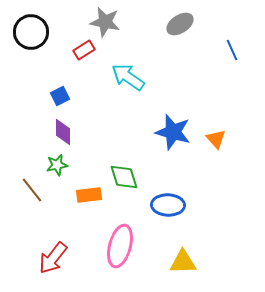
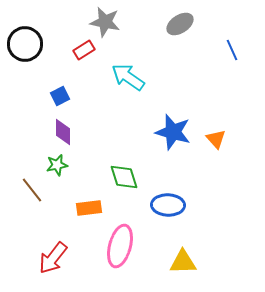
black circle: moved 6 px left, 12 px down
orange rectangle: moved 13 px down
